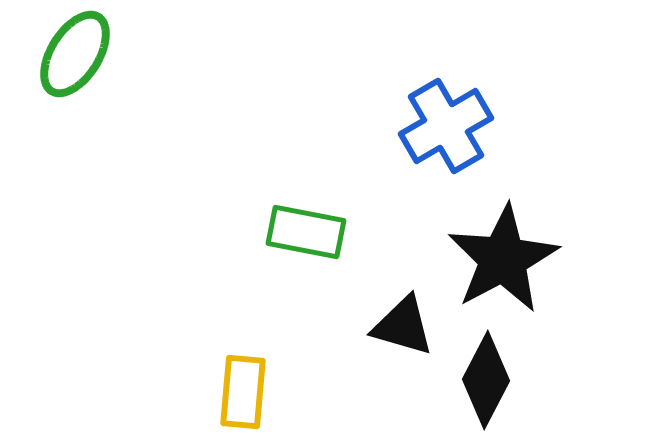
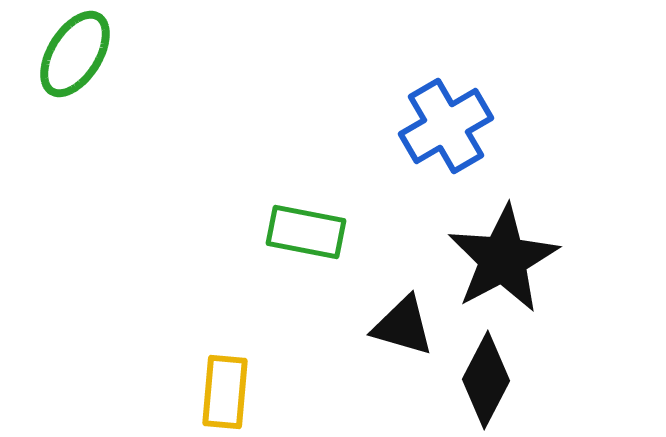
yellow rectangle: moved 18 px left
